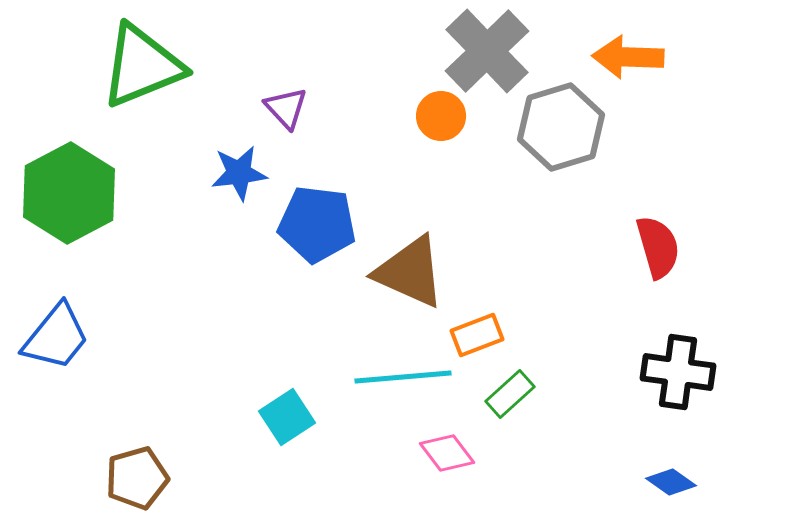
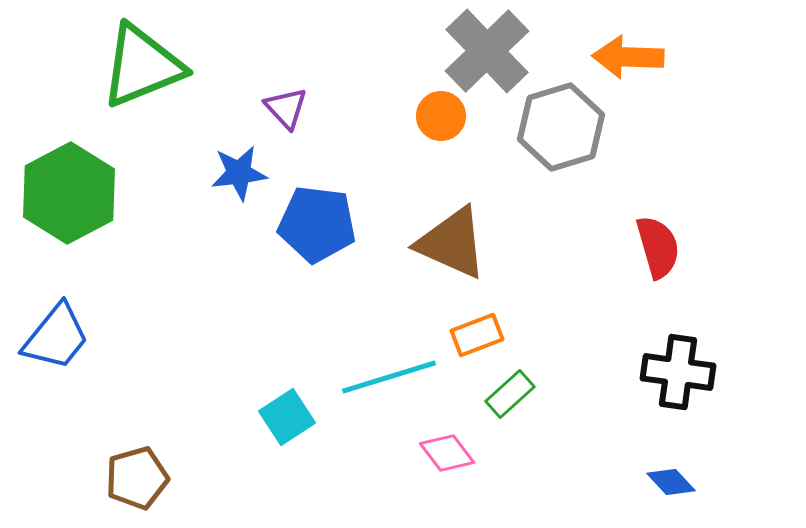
brown triangle: moved 42 px right, 29 px up
cyan line: moved 14 px left; rotated 12 degrees counterclockwise
blue diamond: rotated 12 degrees clockwise
